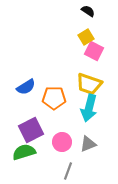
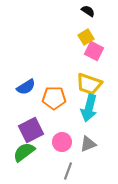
green semicircle: rotated 20 degrees counterclockwise
